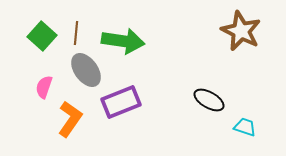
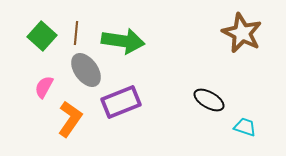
brown star: moved 1 px right, 2 px down
pink semicircle: rotated 10 degrees clockwise
